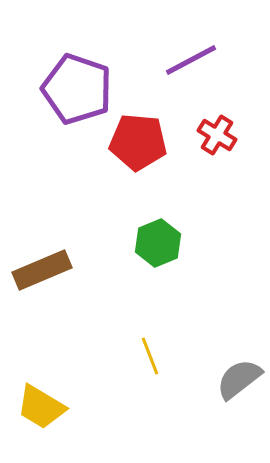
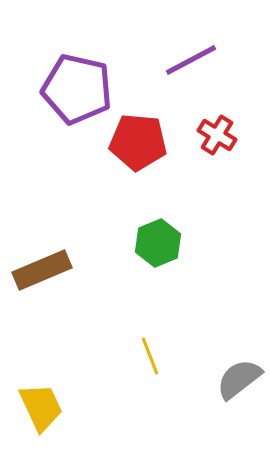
purple pentagon: rotated 6 degrees counterclockwise
yellow trapezoid: rotated 146 degrees counterclockwise
